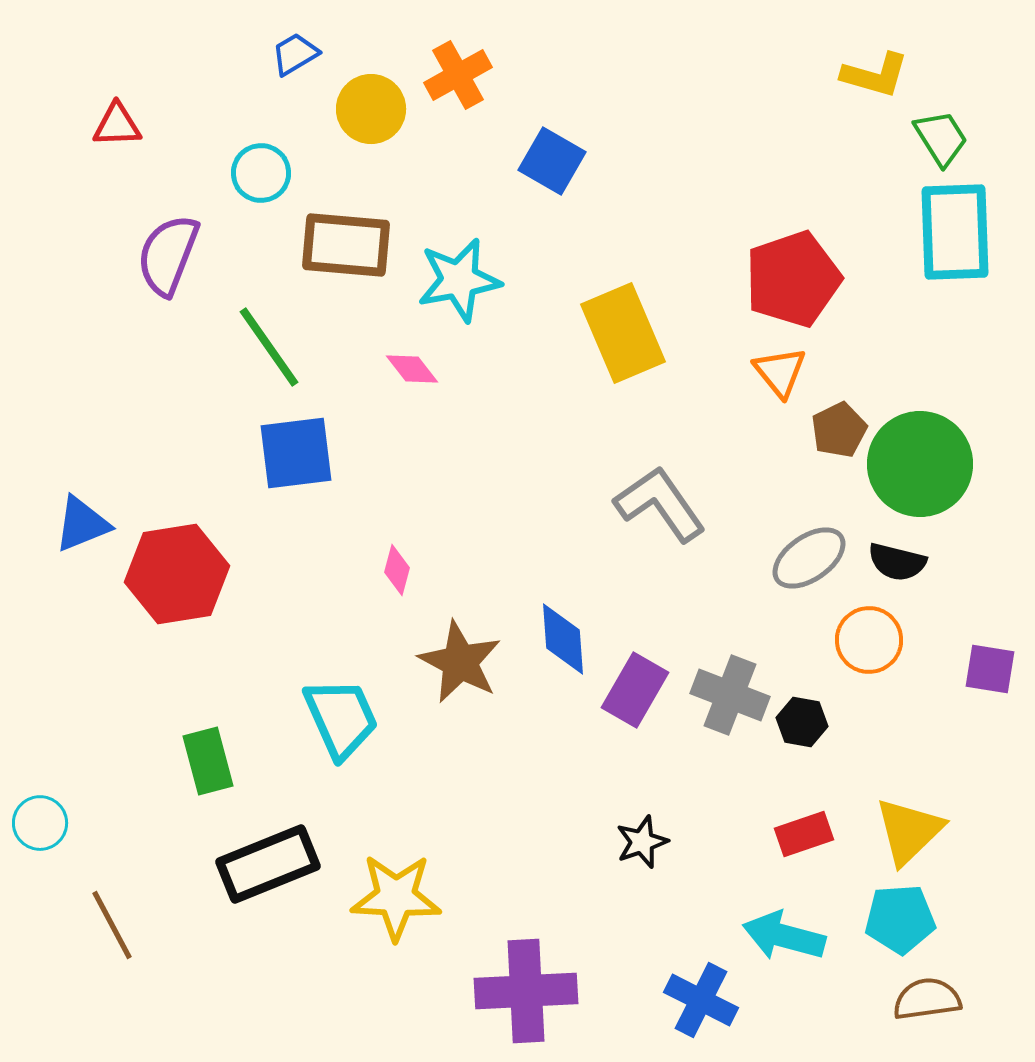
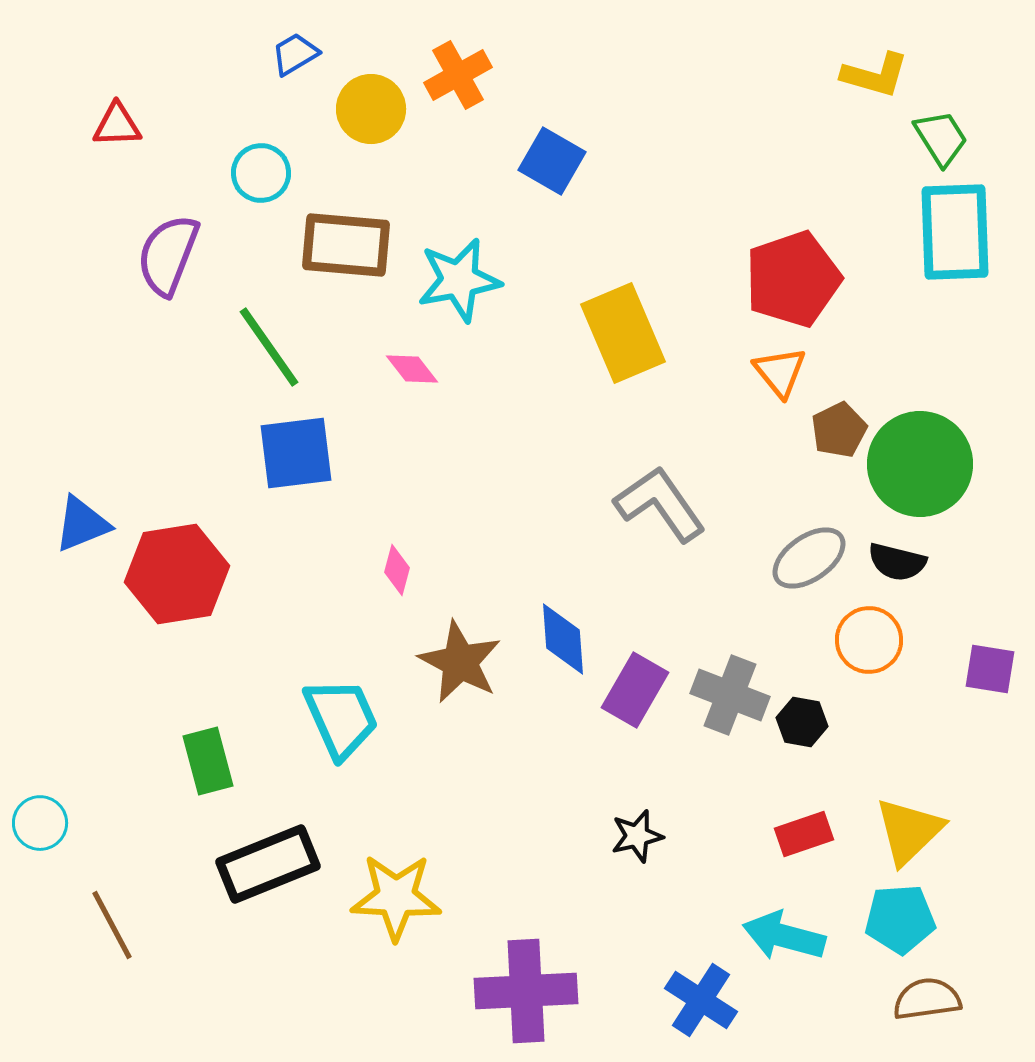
black star at (642, 842): moved 5 px left, 6 px up; rotated 6 degrees clockwise
blue cross at (701, 1000): rotated 6 degrees clockwise
